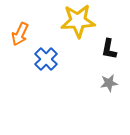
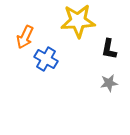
orange arrow: moved 5 px right, 3 px down
blue cross: rotated 15 degrees counterclockwise
